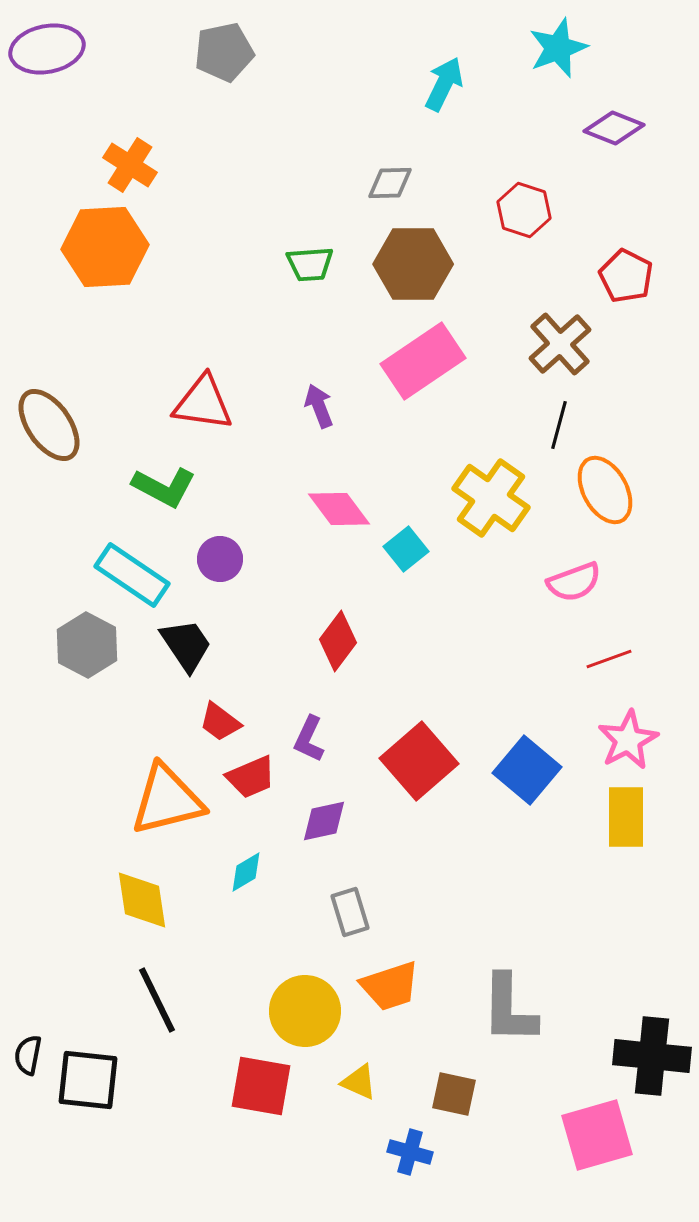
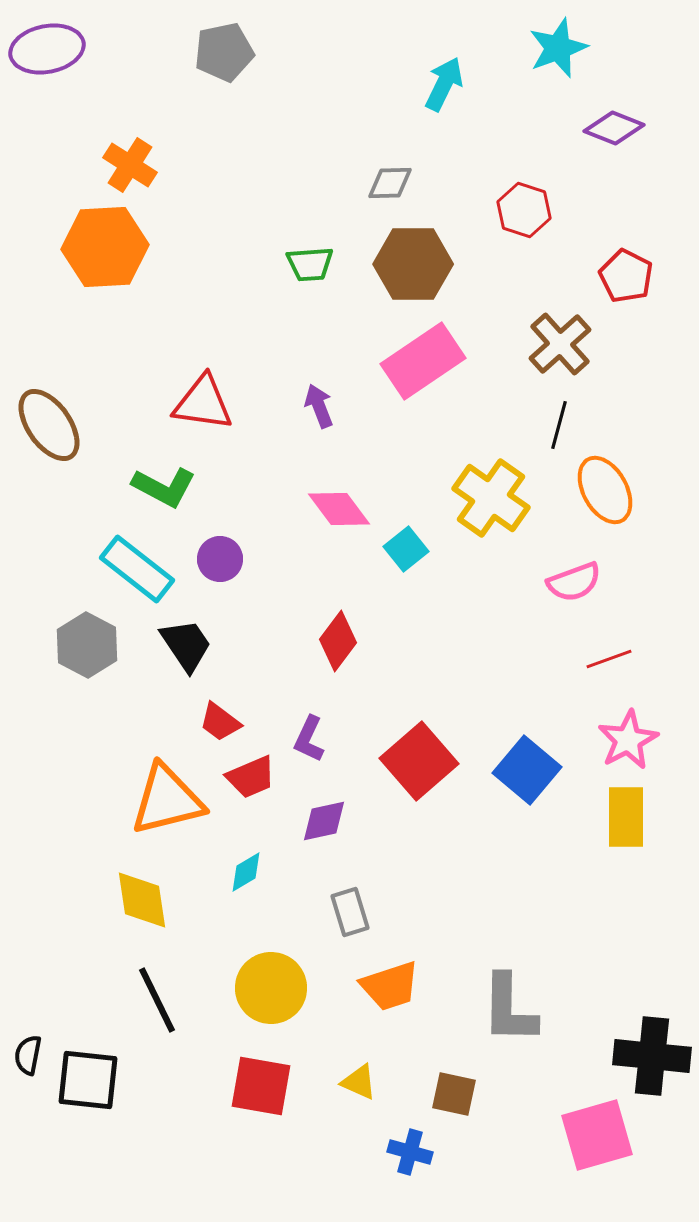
cyan rectangle at (132, 575): moved 5 px right, 6 px up; rotated 4 degrees clockwise
yellow circle at (305, 1011): moved 34 px left, 23 px up
